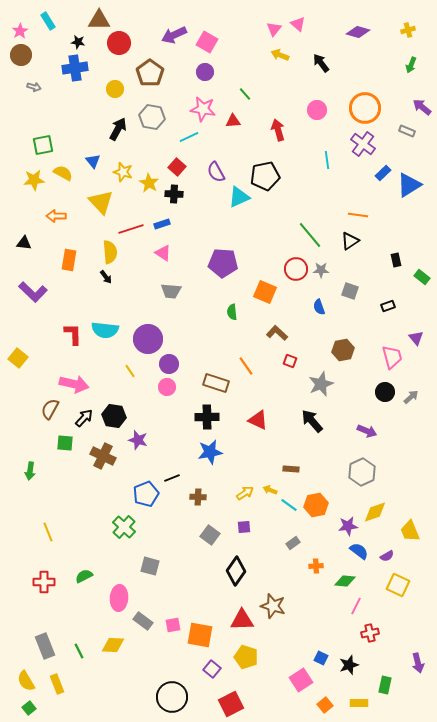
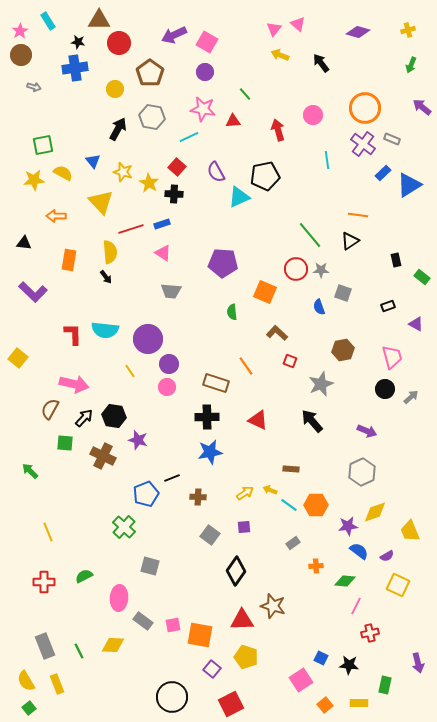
pink circle at (317, 110): moved 4 px left, 5 px down
gray rectangle at (407, 131): moved 15 px left, 8 px down
gray square at (350, 291): moved 7 px left, 2 px down
purple triangle at (416, 338): moved 14 px up; rotated 21 degrees counterclockwise
black circle at (385, 392): moved 3 px up
green arrow at (30, 471): rotated 126 degrees clockwise
orange hexagon at (316, 505): rotated 10 degrees clockwise
black star at (349, 665): rotated 24 degrees clockwise
